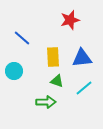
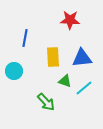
red star: rotated 18 degrees clockwise
blue line: moved 3 px right; rotated 60 degrees clockwise
green triangle: moved 8 px right
green arrow: rotated 48 degrees clockwise
